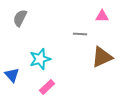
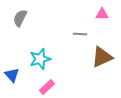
pink triangle: moved 2 px up
